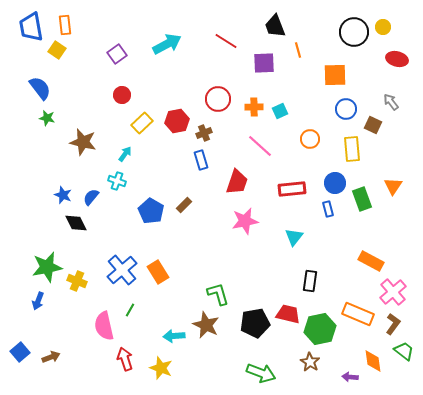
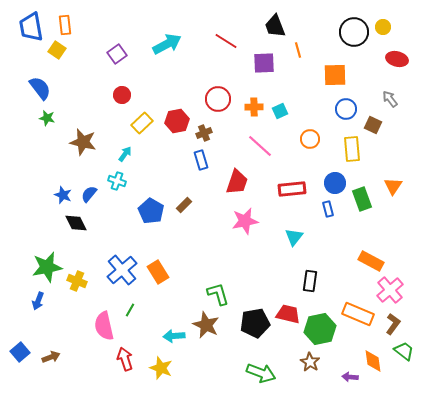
gray arrow at (391, 102): moved 1 px left, 3 px up
blue semicircle at (91, 197): moved 2 px left, 3 px up
pink cross at (393, 292): moved 3 px left, 2 px up
